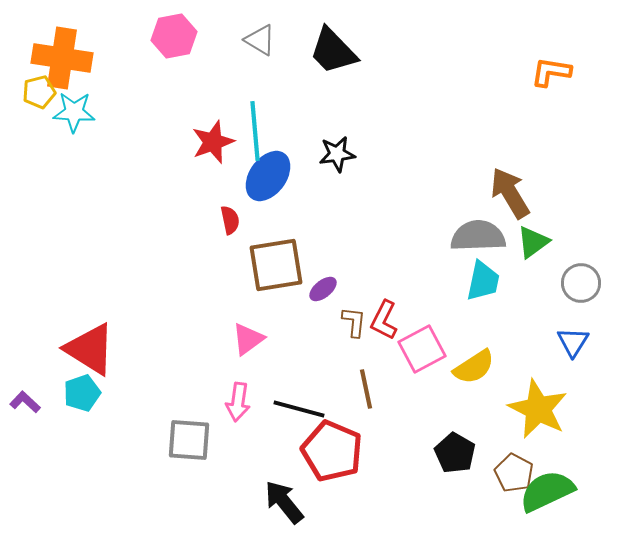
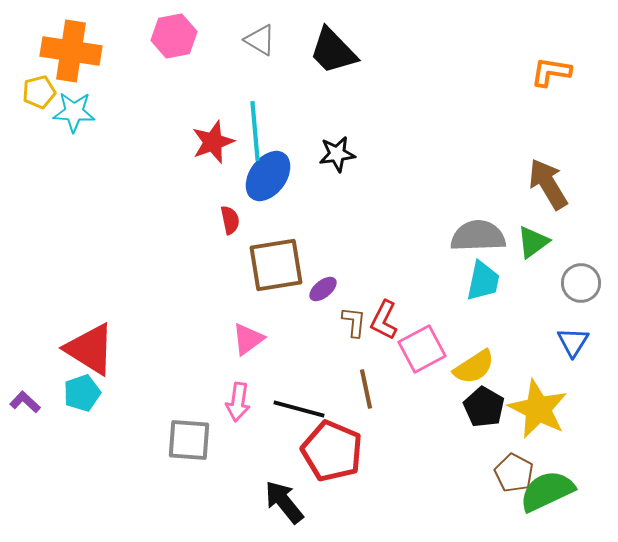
orange cross: moved 9 px right, 7 px up
brown arrow: moved 38 px right, 9 px up
black pentagon: moved 29 px right, 46 px up
